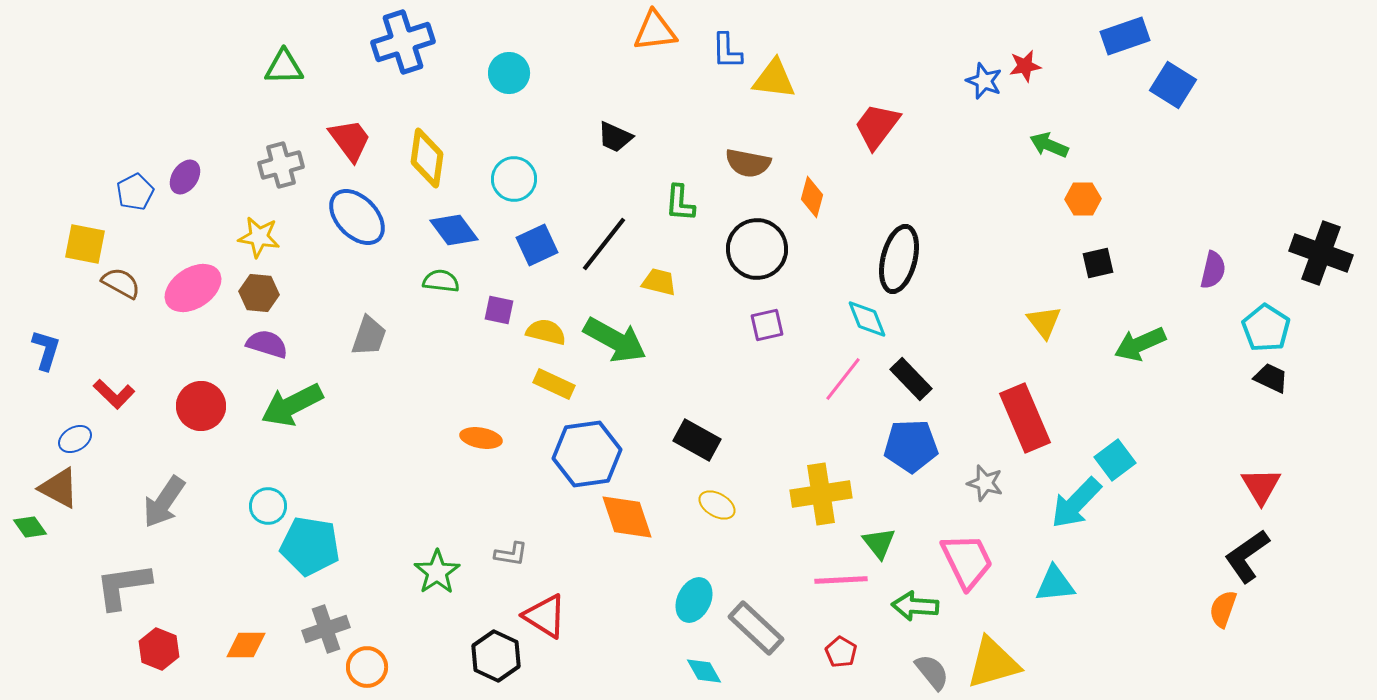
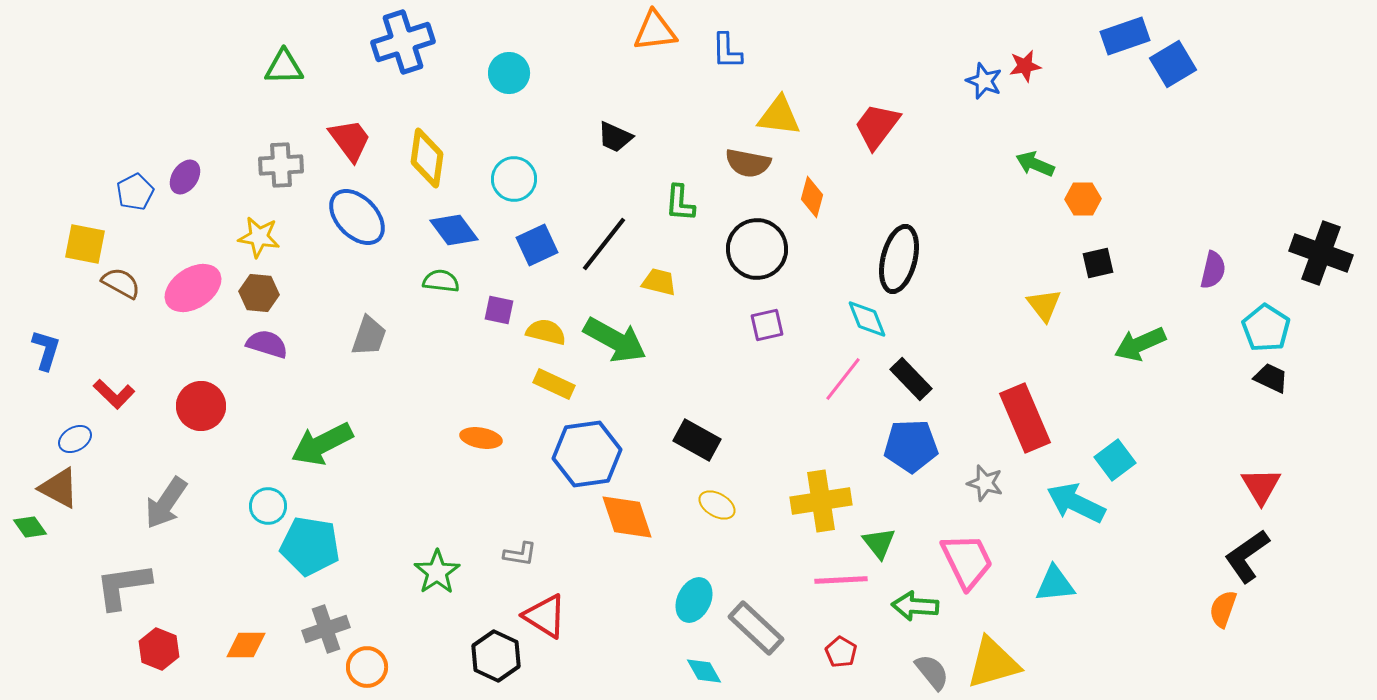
yellow triangle at (774, 79): moved 5 px right, 37 px down
blue square at (1173, 85): moved 21 px up; rotated 27 degrees clockwise
green arrow at (1049, 145): moved 14 px left, 19 px down
gray cross at (281, 165): rotated 12 degrees clockwise
yellow triangle at (1044, 322): moved 17 px up
green arrow at (292, 405): moved 30 px right, 39 px down
yellow cross at (821, 494): moved 7 px down
gray arrow at (164, 502): moved 2 px right, 1 px down
cyan arrow at (1076, 503): rotated 72 degrees clockwise
gray L-shape at (511, 554): moved 9 px right
